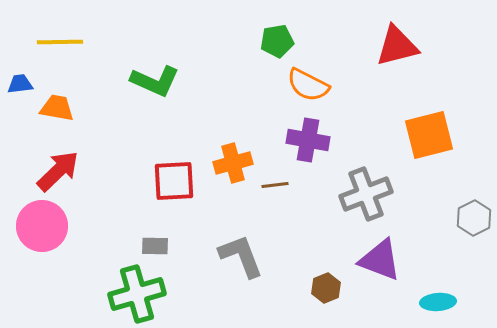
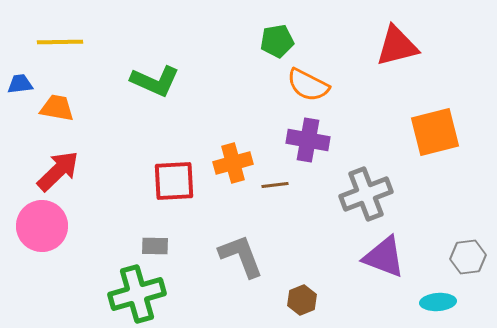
orange square: moved 6 px right, 3 px up
gray hexagon: moved 6 px left, 39 px down; rotated 20 degrees clockwise
purple triangle: moved 4 px right, 3 px up
brown hexagon: moved 24 px left, 12 px down
